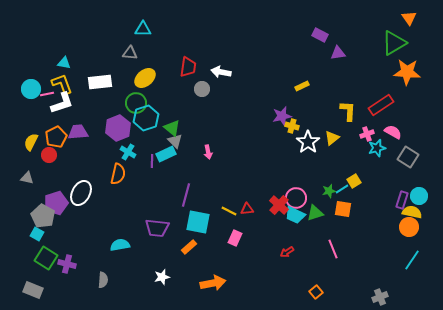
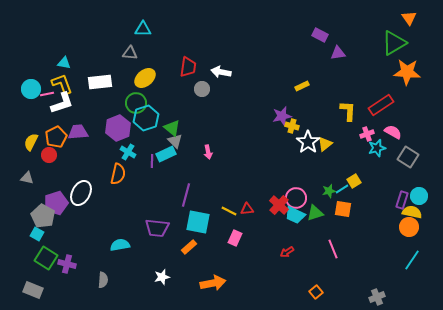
yellow triangle at (332, 138): moved 7 px left, 6 px down
gray cross at (380, 297): moved 3 px left
